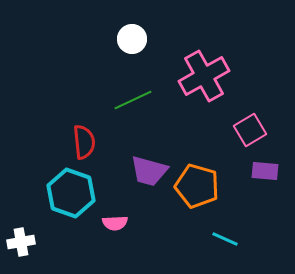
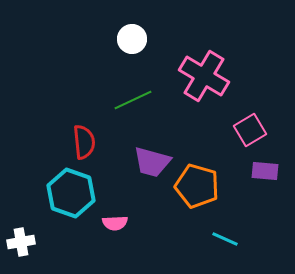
pink cross: rotated 30 degrees counterclockwise
purple trapezoid: moved 3 px right, 9 px up
